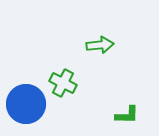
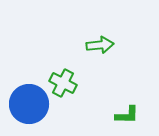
blue circle: moved 3 px right
